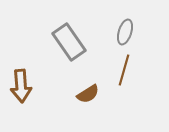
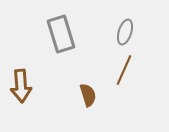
gray rectangle: moved 8 px left, 8 px up; rotated 18 degrees clockwise
brown line: rotated 8 degrees clockwise
brown semicircle: moved 1 px down; rotated 75 degrees counterclockwise
